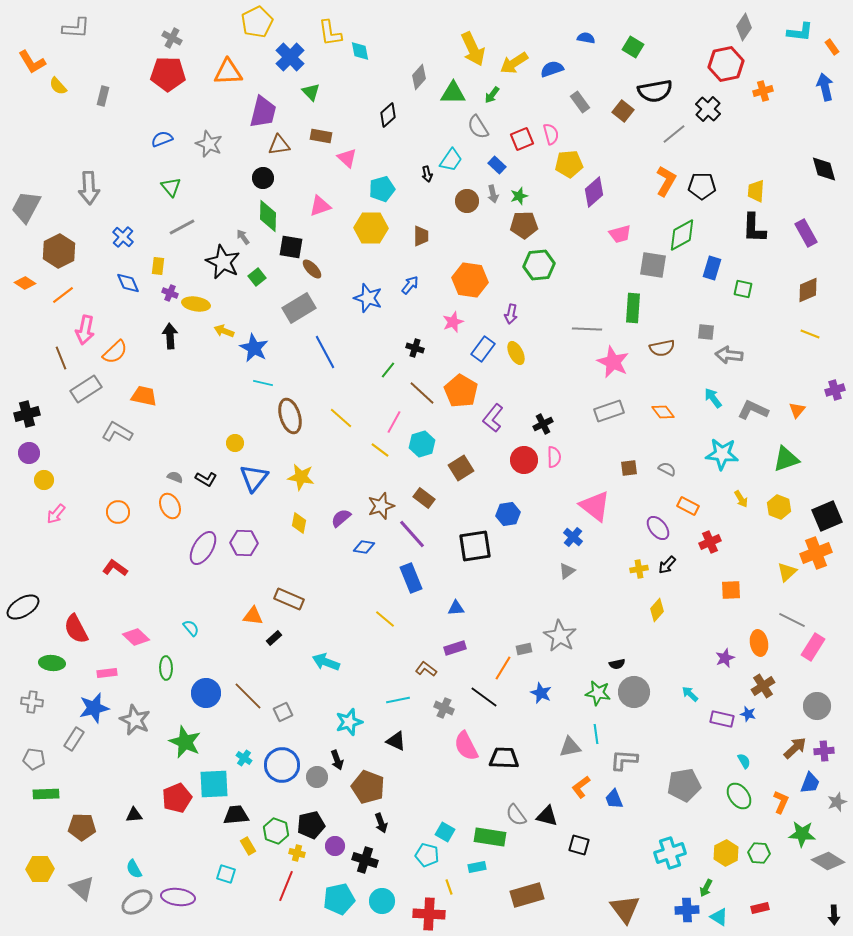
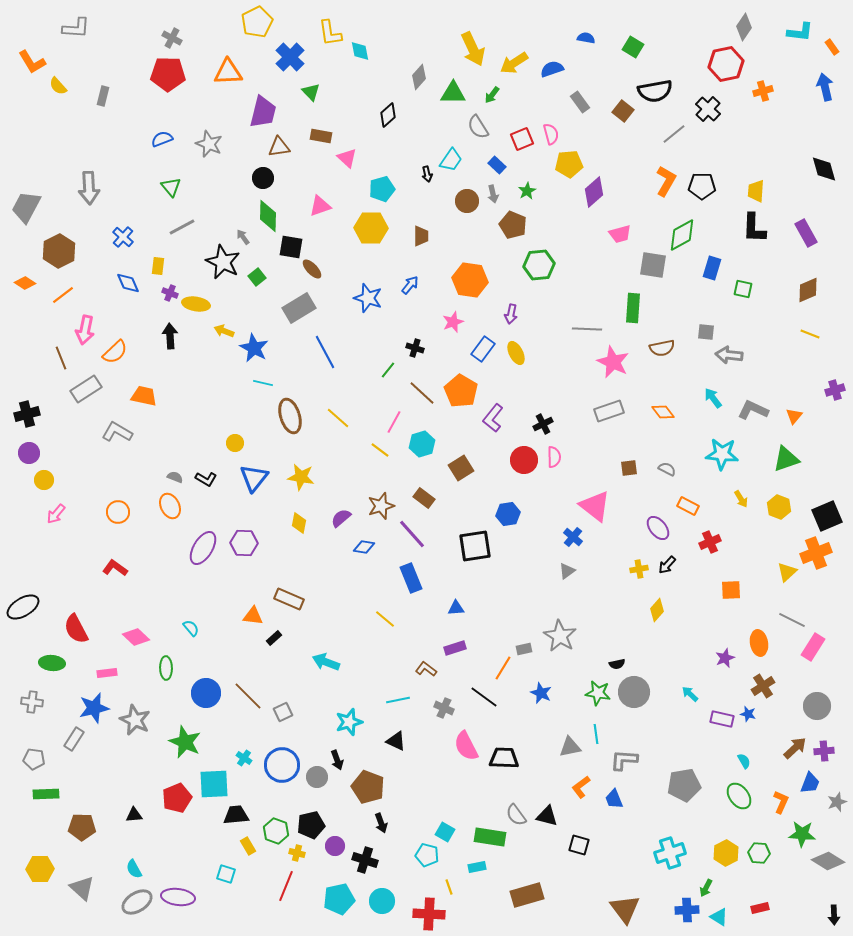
brown triangle at (279, 145): moved 2 px down
green star at (519, 196): moved 8 px right, 5 px up; rotated 12 degrees counterclockwise
brown pentagon at (524, 225): moved 11 px left; rotated 24 degrees clockwise
orange triangle at (797, 410): moved 3 px left, 6 px down
yellow line at (341, 418): moved 3 px left
